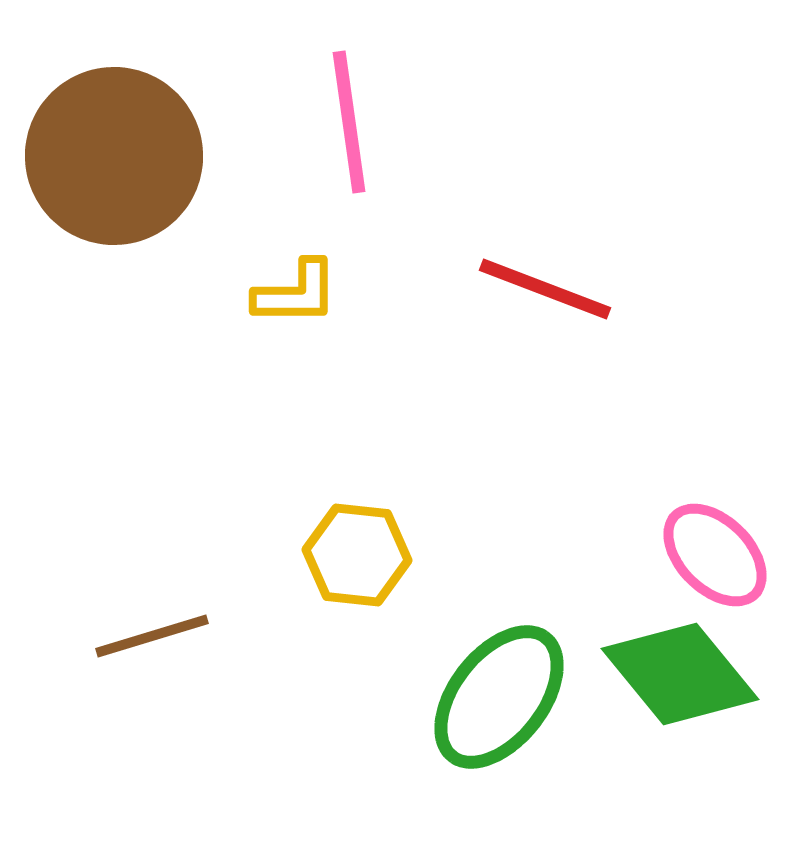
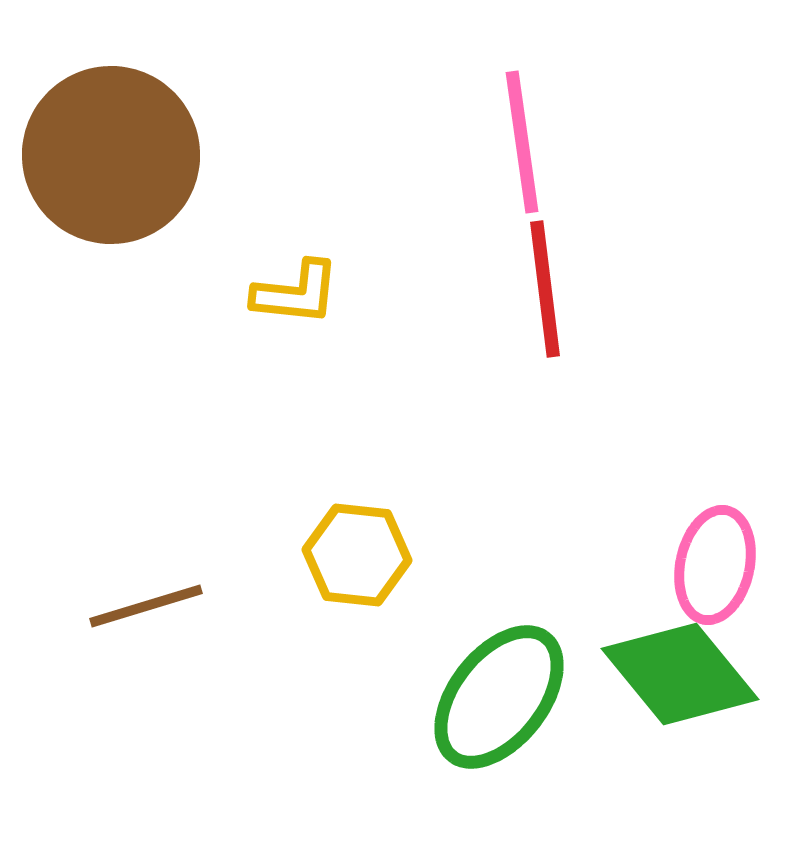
pink line: moved 173 px right, 20 px down
brown circle: moved 3 px left, 1 px up
red line: rotated 62 degrees clockwise
yellow L-shape: rotated 6 degrees clockwise
pink ellipse: moved 10 px down; rotated 57 degrees clockwise
brown line: moved 6 px left, 30 px up
